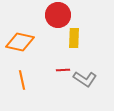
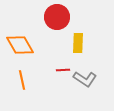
red circle: moved 1 px left, 2 px down
yellow rectangle: moved 4 px right, 5 px down
orange diamond: moved 3 px down; rotated 48 degrees clockwise
